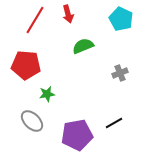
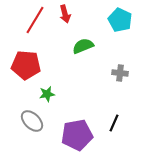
red arrow: moved 3 px left
cyan pentagon: moved 1 px left, 1 px down
gray cross: rotated 28 degrees clockwise
black line: rotated 36 degrees counterclockwise
